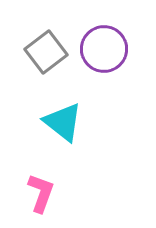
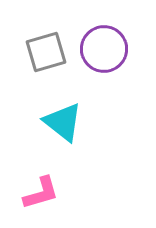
gray square: rotated 21 degrees clockwise
pink L-shape: rotated 54 degrees clockwise
